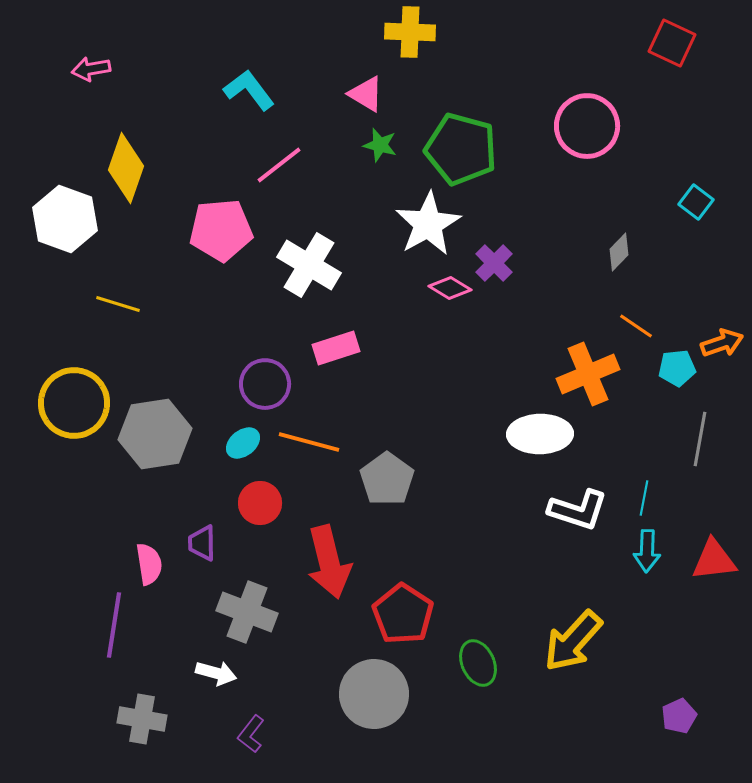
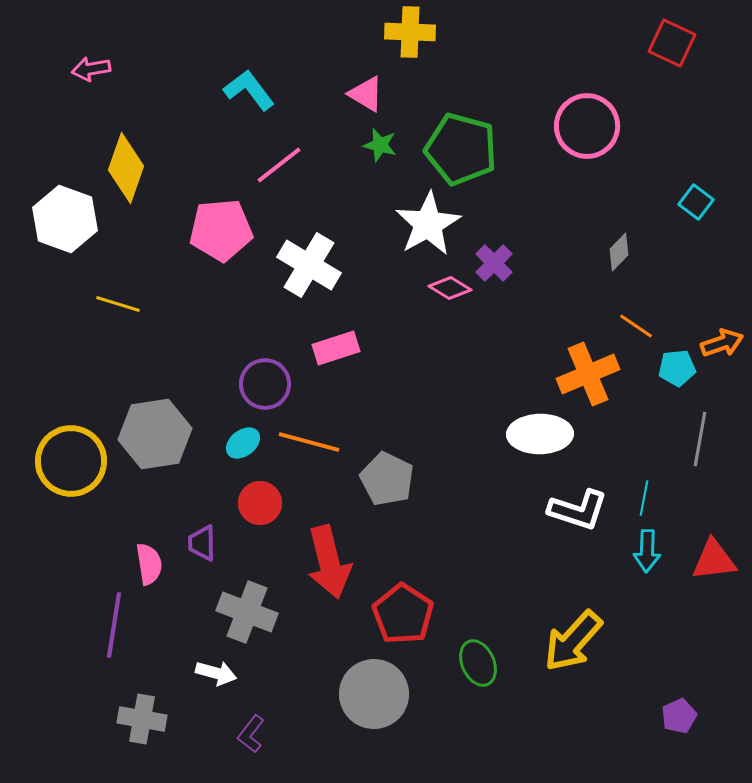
yellow circle at (74, 403): moved 3 px left, 58 px down
gray pentagon at (387, 479): rotated 10 degrees counterclockwise
